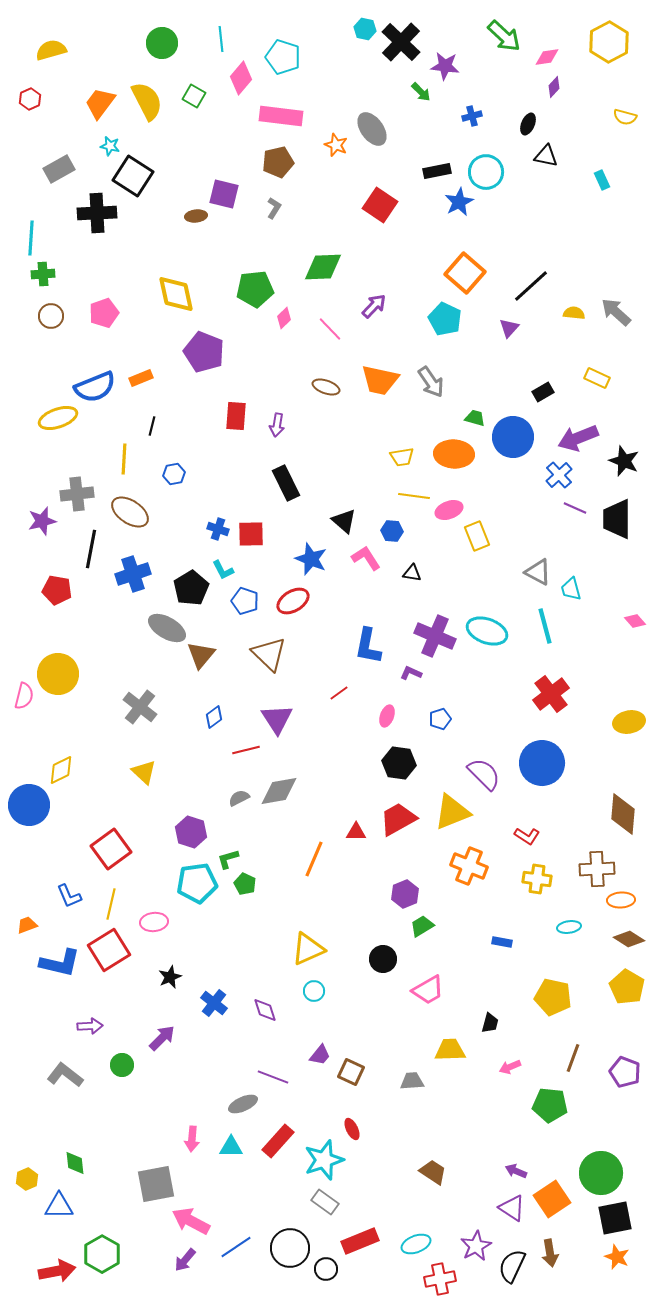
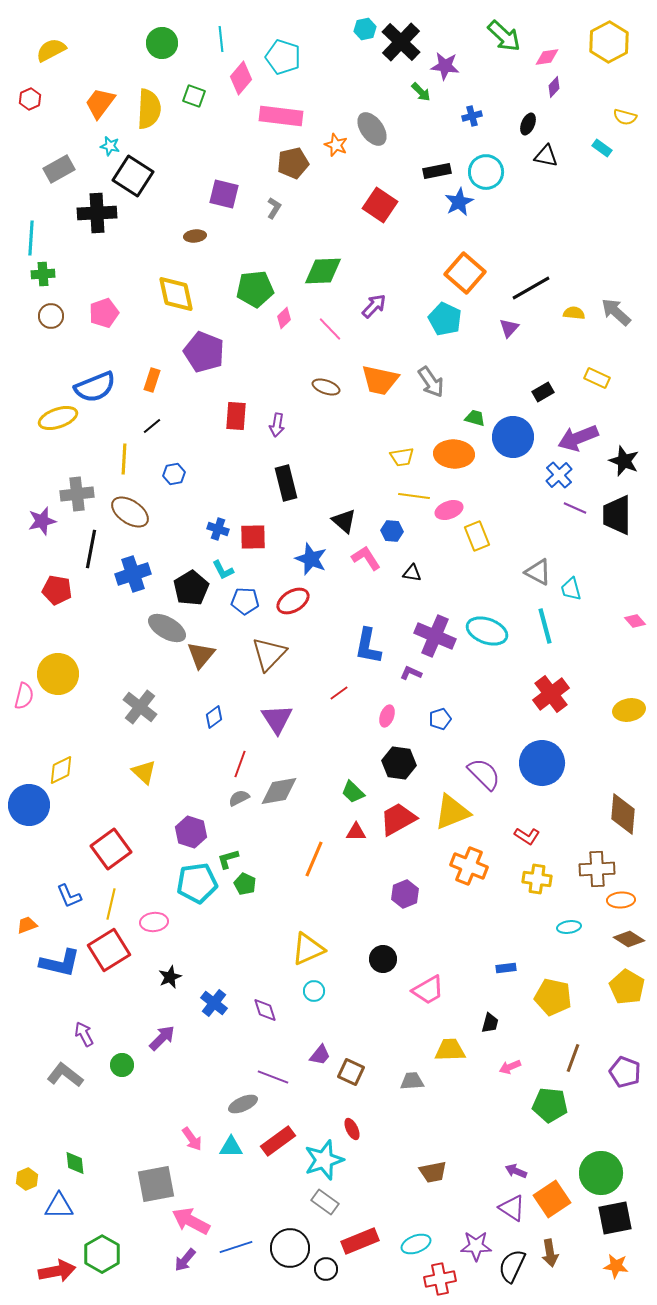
cyan hexagon at (365, 29): rotated 25 degrees counterclockwise
yellow semicircle at (51, 50): rotated 12 degrees counterclockwise
green square at (194, 96): rotated 10 degrees counterclockwise
yellow semicircle at (147, 101): moved 2 px right, 8 px down; rotated 30 degrees clockwise
brown pentagon at (278, 162): moved 15 px right, 1 px down
cyan rectangle at (602, 180): moved 32 px up; rotated 30 degrees counterclockwise
brown ellipse at (196, 216): moved 1 px left, 20 px down
green diamond at (323, 267): moved 4 px down
black line at (531, 286): moved 2 px down; rotated 12 degrees clockwise
orange rectangle at (141, 378): moved 11 px right, 2 px down; rotated 50 degrees counterclockwise
black line at (152, 426): rotated 36 degrees clockwise
black rectangle at (286, 483): rotated 12 degrees clockwise
black trapezoid at (617, 519): moved 4 px up
red square at (251, 534): moved 2 px right, 3 px down
blue pentagon at (245, 601): rotated 16 degrees counterclockwise
brown triangle at (269, 654): rotated 30 degrees clockwise
yellow ellipse at (629, 722): moved 12 px up
red line at (246, 750): moved 6 px left, 14 px down; rotated 56 degrees counterclockwise
green trapezoid at (422, 926): moved 69 px left, 134 px up; rotated 105 degrees counterclockwise
blue rectangle at (502, 942): moved 4 px right, 26 px down; rotated 18 degrees counterclockwise
purple arrow at (90, 1026): moved 6 px left, 8 px down; rotated 115 degrees counterclockwise
pink arrow at (192, 1139): rotated 40 degrees counterclockwise
red rectangle at (278, 1141): rotated 12 degrees clockwise
brown trapezoid at (433, 1172): rotated 136 degrees clockwise
purple star at (476, 1246): rotated 28 degrees clockwise
blue line at (236, 1247): rotated 16 degrees clockwise
orange star at (617, 1257): moved 1 px left, 9 px down; rotated 15 degrees counterclockwise
